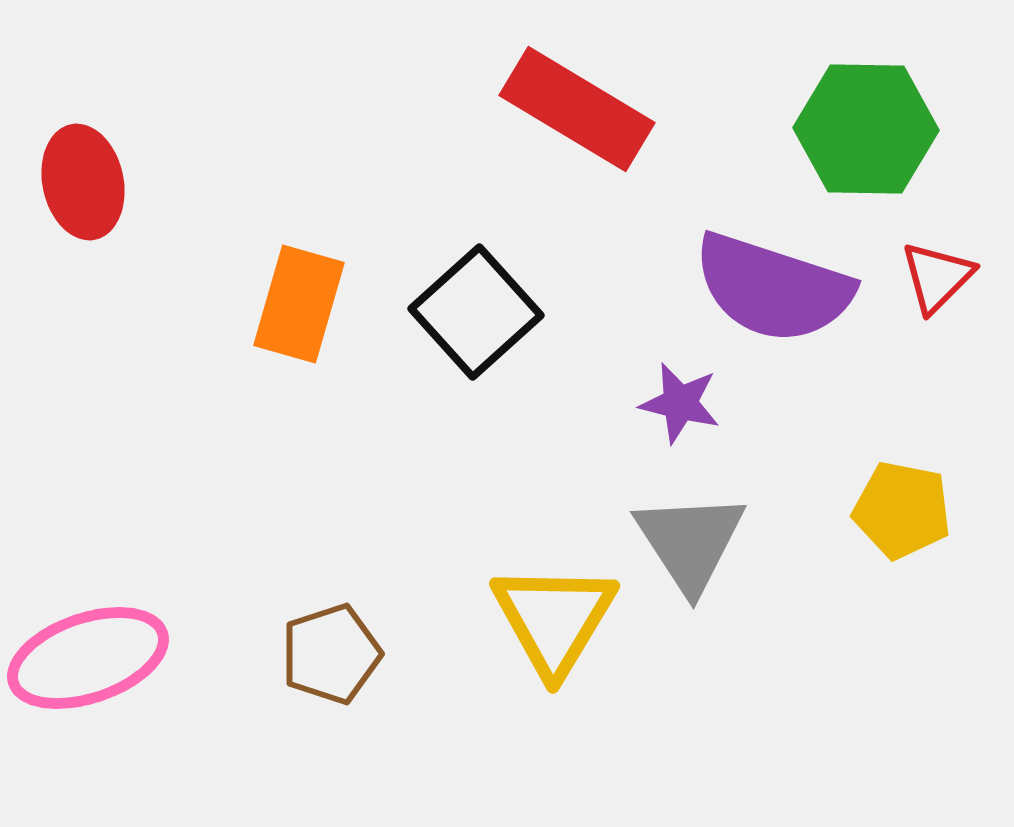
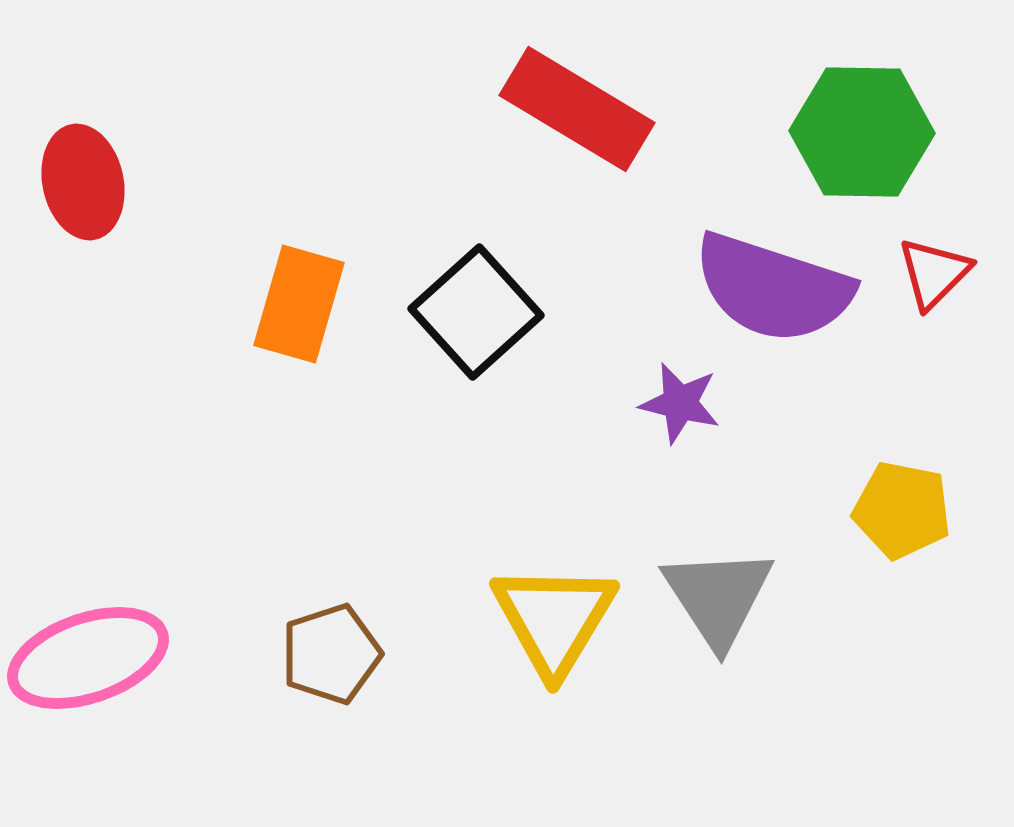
green hexagon: moved 4 px left, 3 px down
red triangle: moved 3 px left, 4 px up
gray triangle: moved 28 px right, 55 px down
